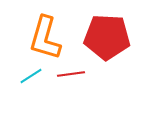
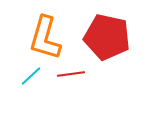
red pentagon: rotated 9 degrees clockwise
cyan line: rotated 10 degrees counterclockwise
